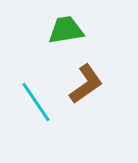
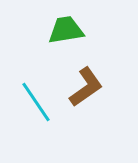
brown L-shape: moved 3 px down
